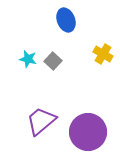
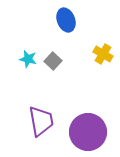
purple trapezoid: rotated 120 degrees clockwise
